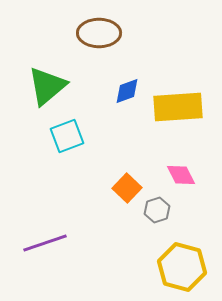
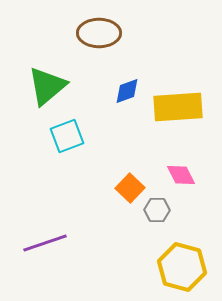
orange square: moved 3 px right
gray hexagon: rotated 20 degrees clockwise
